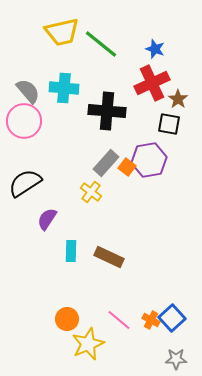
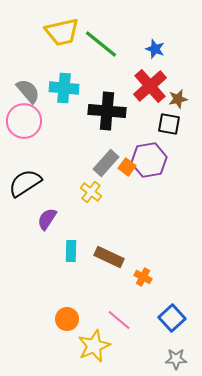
red cross: moved 2 px left, 3 px down; rotated 16 degrees counterclockwise
brown star: rotated 24 degrees clockwise
orange cross: moved 8 px left, 43 px up
yellow star: moved 6 px right, 2 px down
